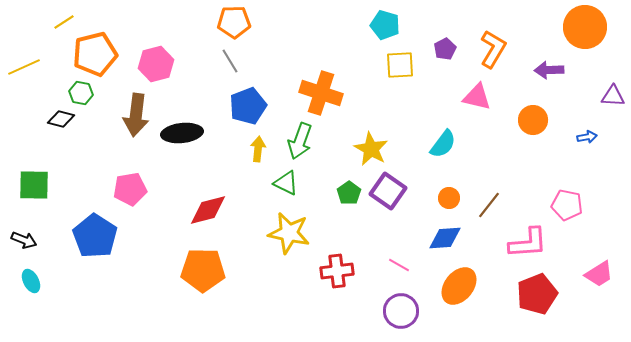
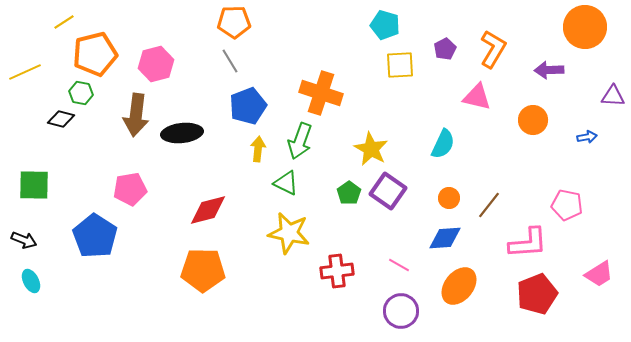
yellow line at (24, 67): moved 1 px right, 5 px down
cyan semicircle at (443, 144): rotated 12 degrees counterclockwise
